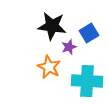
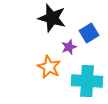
black star: moved 8 px up; rotated 8 degrees clockwise
